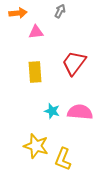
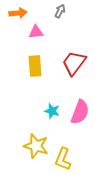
yellow rectangle: moved 6 px up
pink semicircle: rotated 105 degrees clockwise
